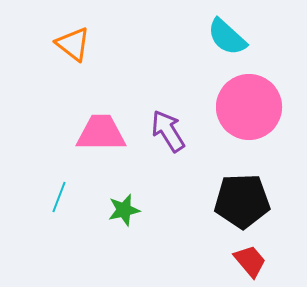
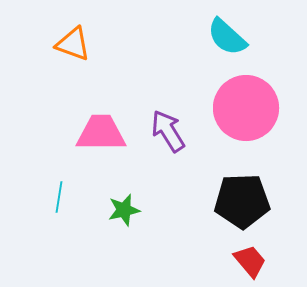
orange triangle: rotated 18 degrees counterclockwise
pink circle: moved 3 px left, 1 px down
cyan line: rotated 12 degrees counterclockwise
